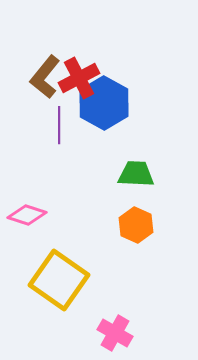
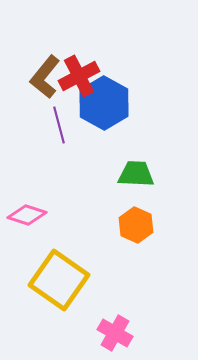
red cross: moved 2 px up
purple line: rotated 15 degrees counterclockwise
